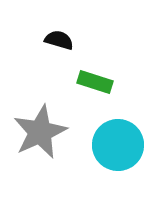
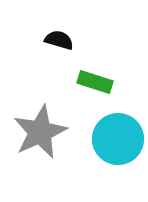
cyan circle: moved 6 px up
